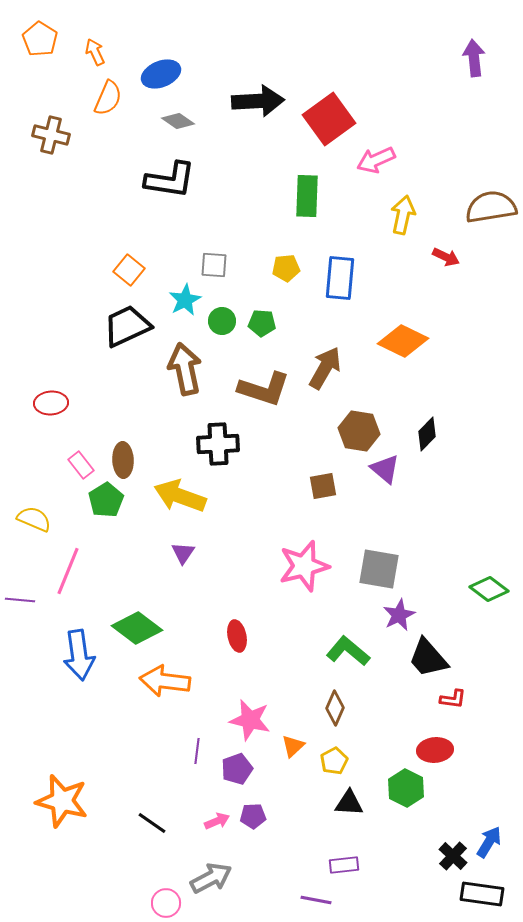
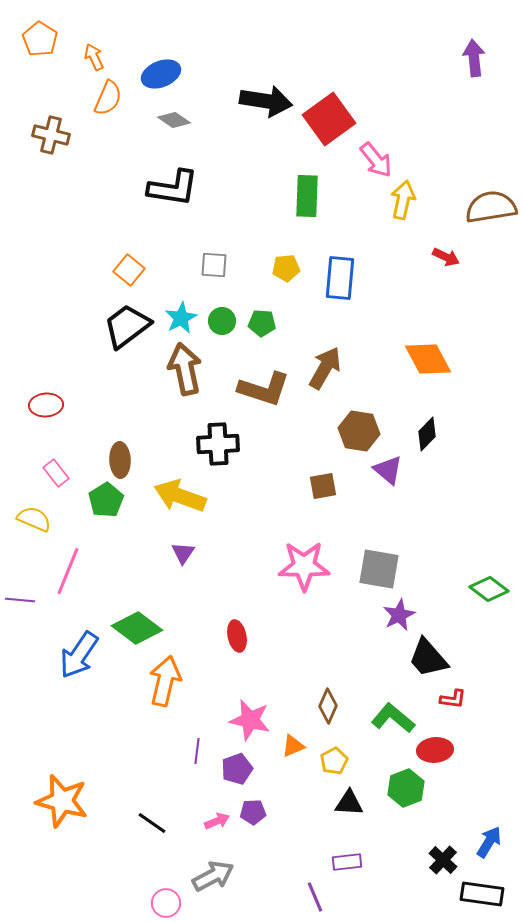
orange arrow at (95, 52): moved 1 px left, 5 px down
black arrow at (258, 101): moved 8 px right; rotated 12 degrees clockwise
gray diamond at (178, 121): moved 4 px left, 1 px up
pink arrow at (376, 160): rotated 105 degrees counterclockwise
black L-shape at (170, 180): moved 3 px right, 8 px down
yellow arrow at (403, 215): moved 15 px up
cyan star at (185, 300): moved 4 px left, 18 px down
black trapezoid at (127, 326): rotated 12 degrees counterclockwise
orange diamond at (403, 341): moved 25 px right, 18 px down; rotated 36 degrees clockwise
red ellipse at (51, 403): moved 5 px left, 2 px down
brown ellipse at (123, 460): moved 3 px left
pink rectangle at (81, 465): moved 25 px left, 8 px down
purple triangle at (385, 469): moved 3 px right, 1 px down
pink star at (304, 566): rotated 15 degrees clockwise
green L-shape at (348, 651): moved 45 px right, 67 px down
blue arrow at (79, 655): rotated 42 degrees clockwise
orange arrow at (165, 681): rotated 96 degrees clockwise
brown diamond at (335, 708): moved 7 px left, 2 px up
orange triangle at (293, 746): rotated 20 degrees clockwise
green hexagon at (406, 788): rotated 12 degrees clockwise
purple pentagon at (253, 816): moved 4 px up
black cross at (453, 856): moved 10 px left, 4 px down
purple rectangle at (344, 865): moved 3 px right, 3 px up
gray arrow at (211, 878): moved 2 px right, 2 px up
purple line at (316, 900): moved 1 px left, 3 px up; rotated 56 degrees clockwise
